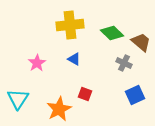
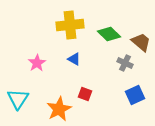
green diamond: moved 3 px left, 1 px down
gray cross: moved 1 px right
